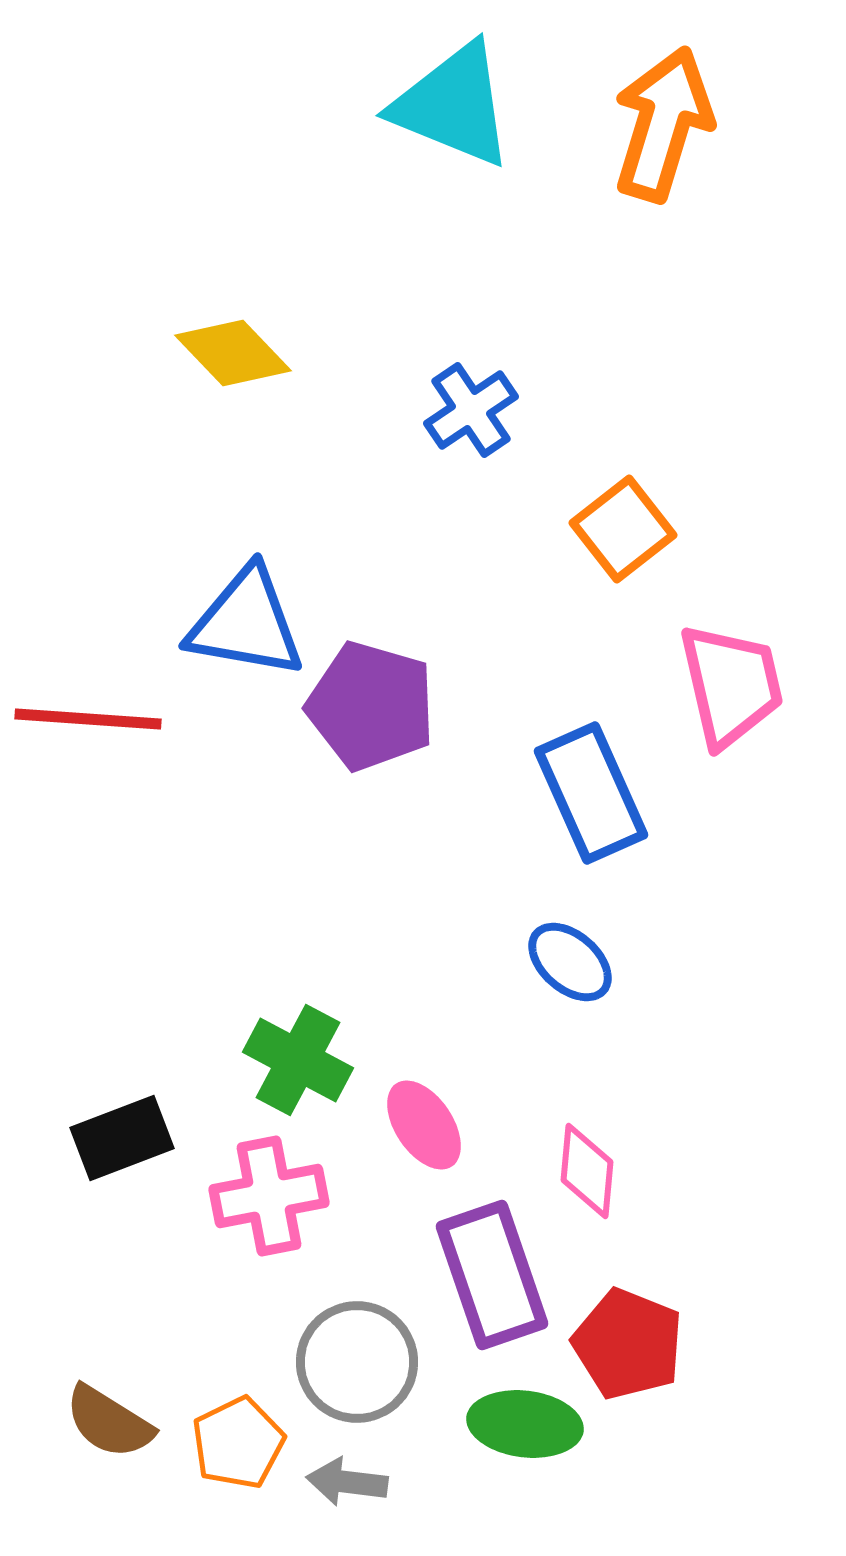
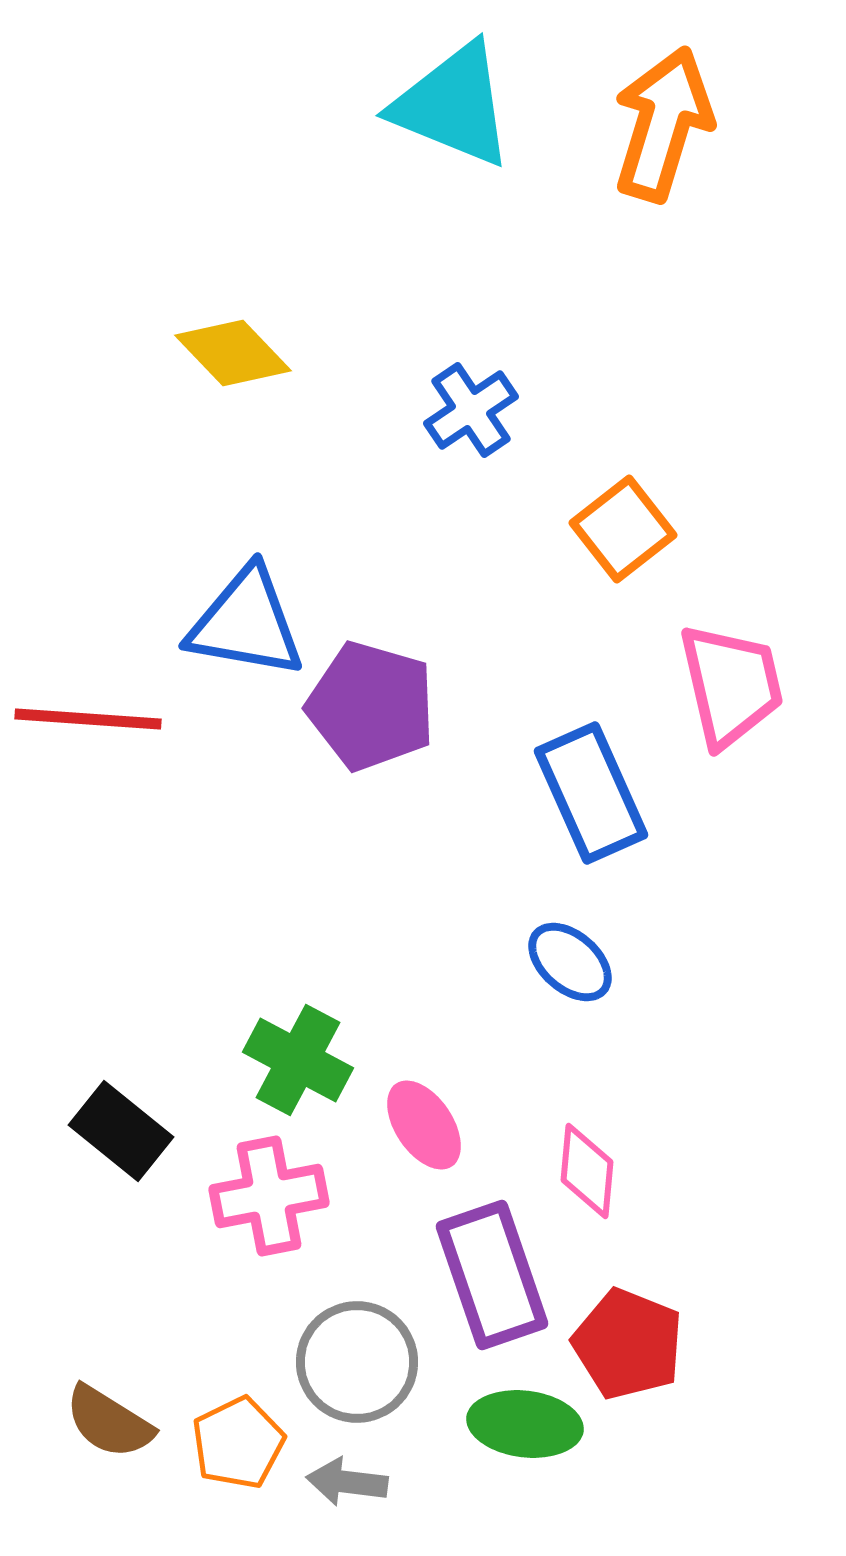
black rectangle: moved 1 px left, 7 px up; rotated 60 degrees clockwise
